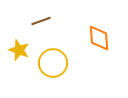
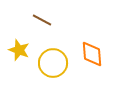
brown line: moved 1 px right, 1 px up; rotated 48 degrees clockwise
orange diamond: moved 7 px left, 16 px down
